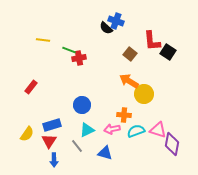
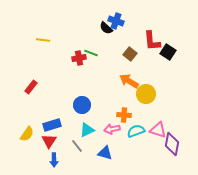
green line: moved 22 px right, 3 px down
yellow circle: moved 2 px right
